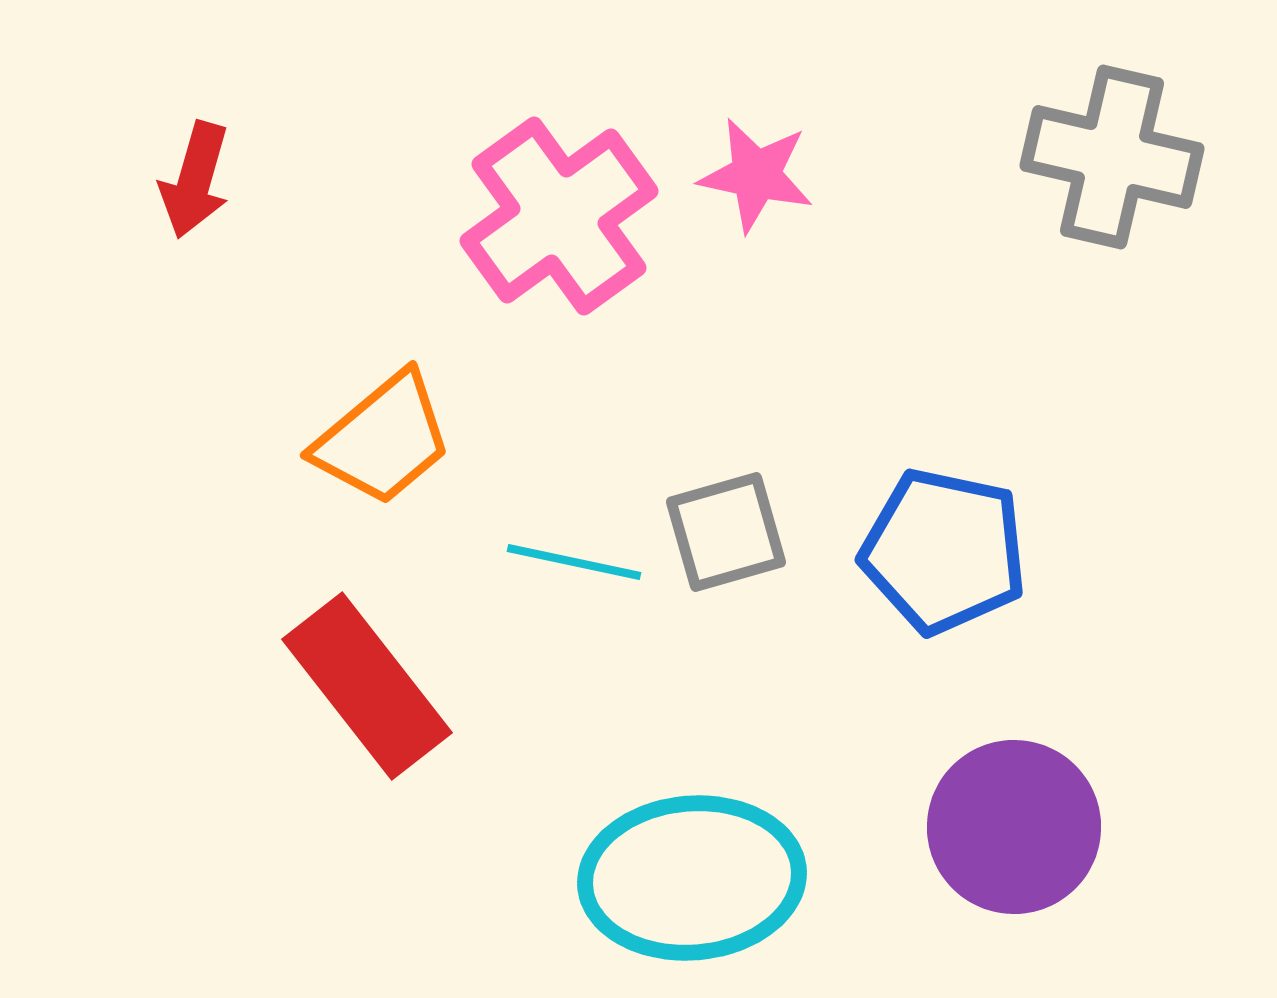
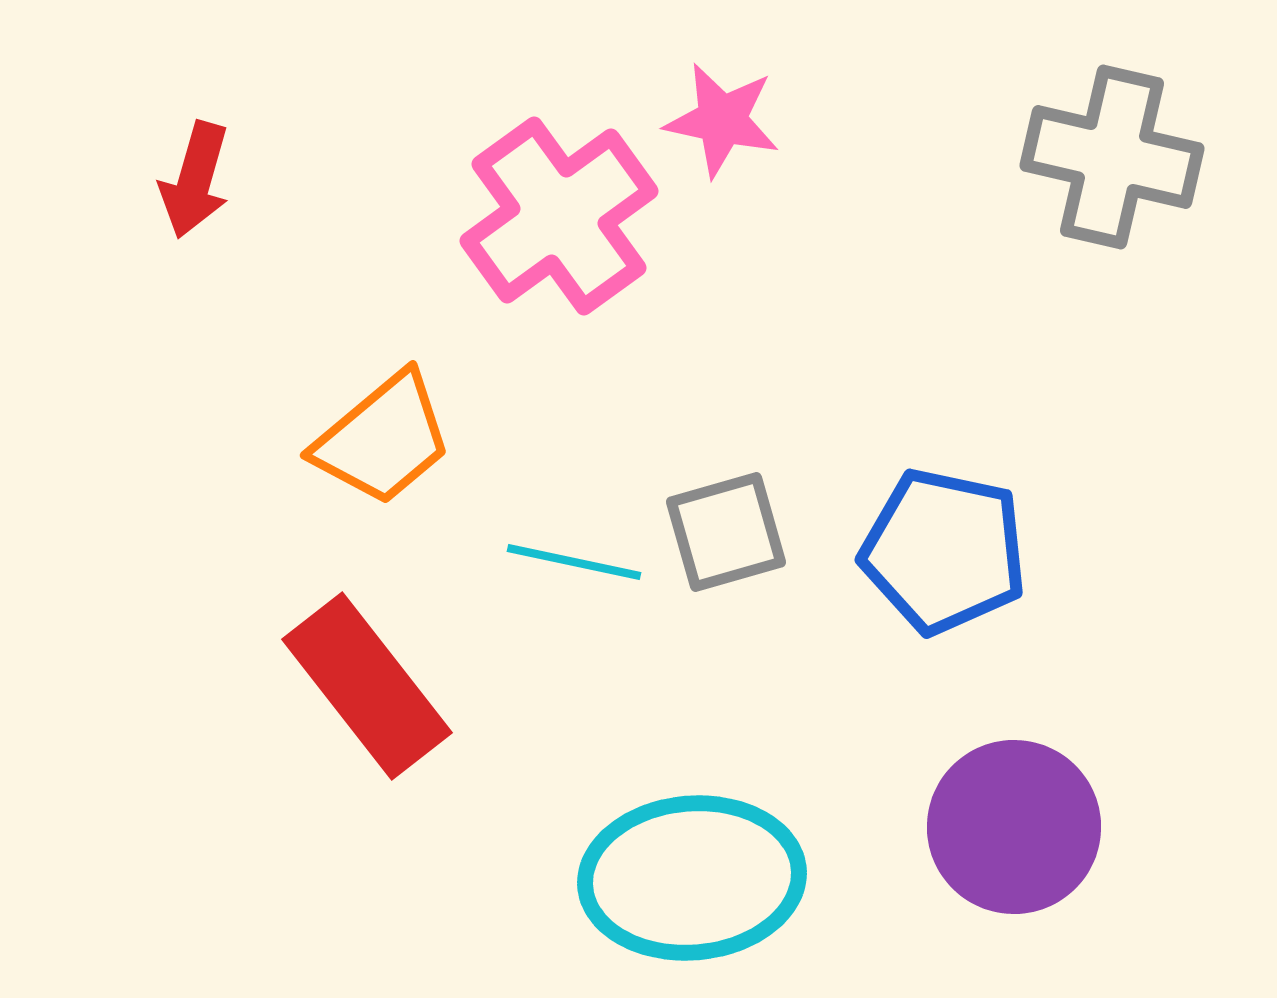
pink star: moved 34 px left, 55 px up
